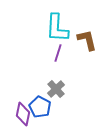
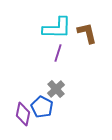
cyan L-shape: rotated 92 degrees counterclockwise
brown L-shape: moved 7 px up
blue pentagon: moved 2 px right
